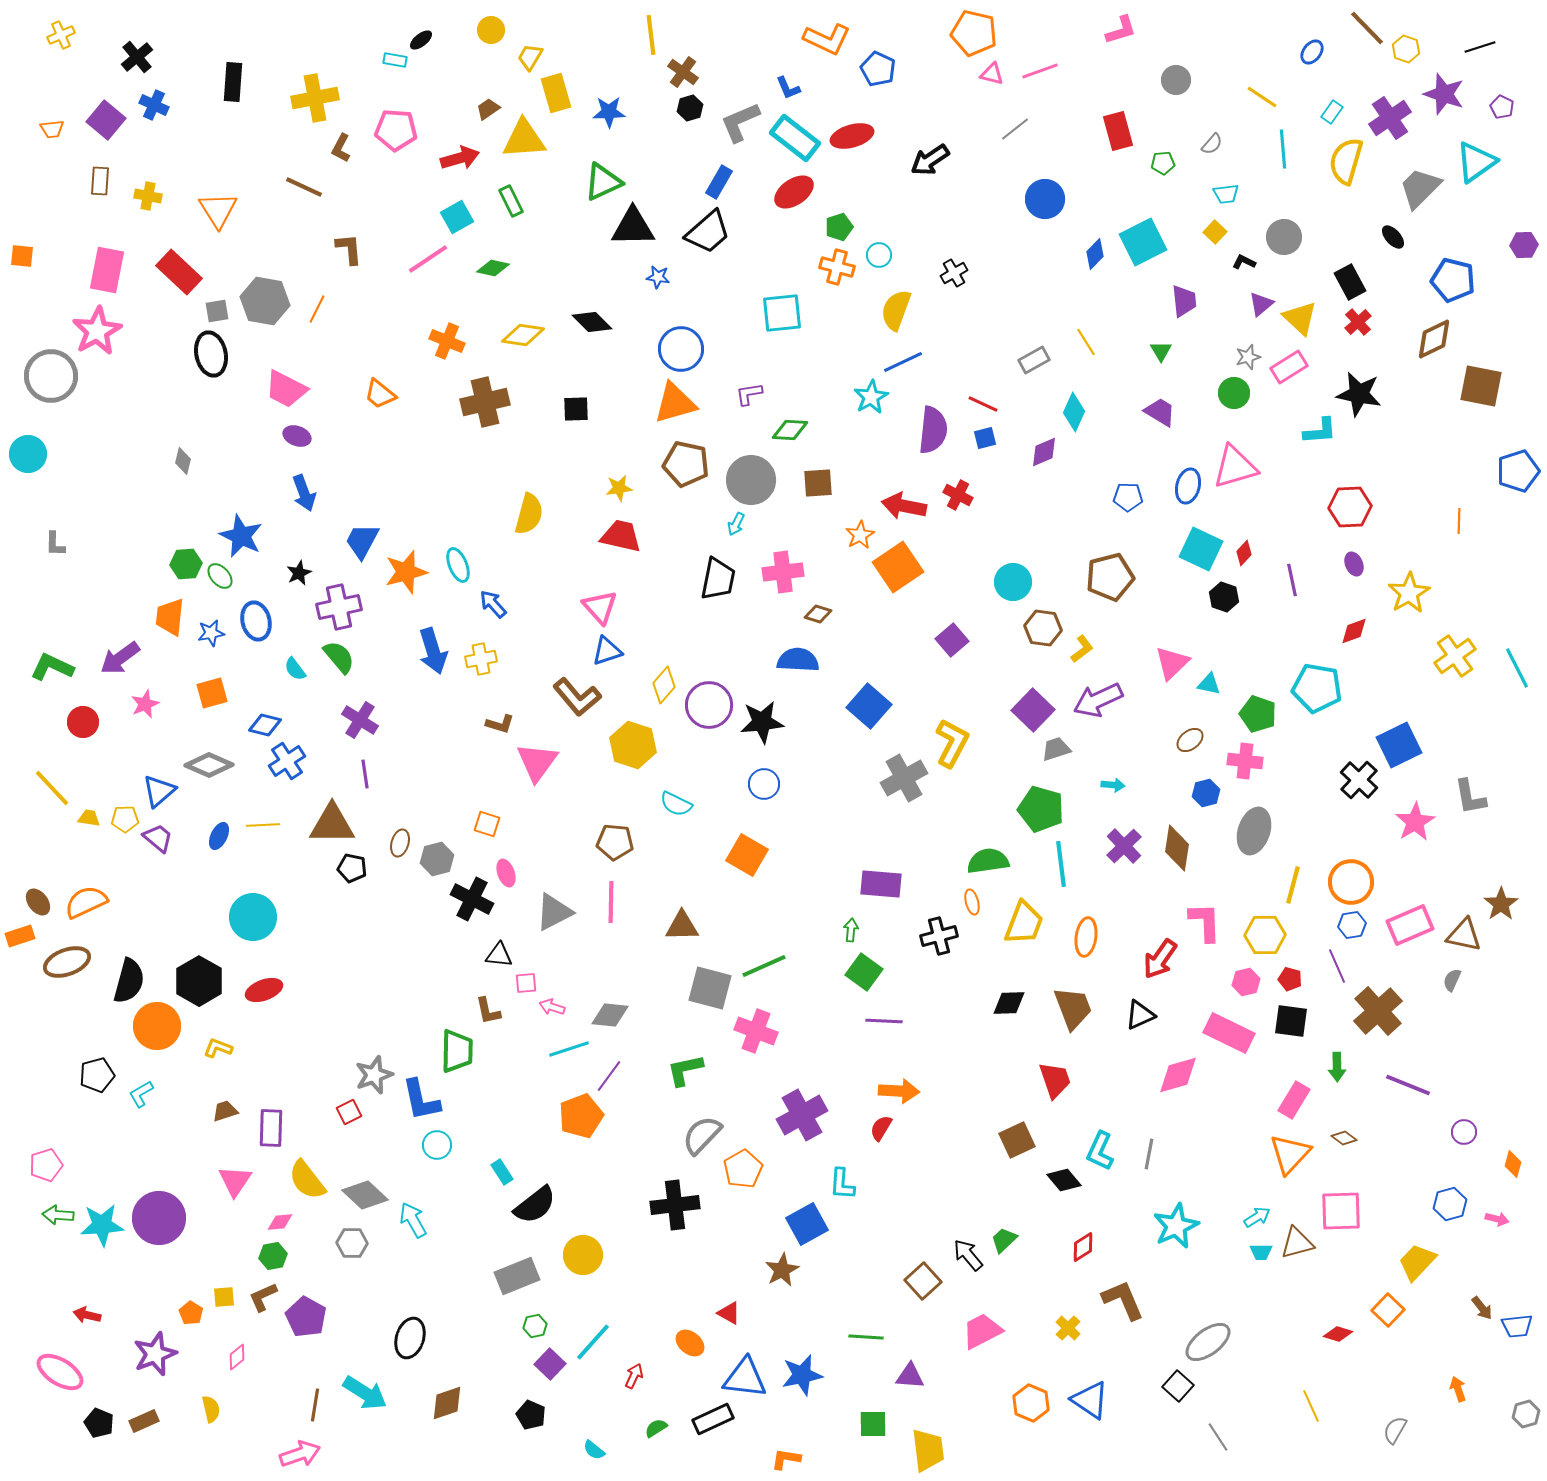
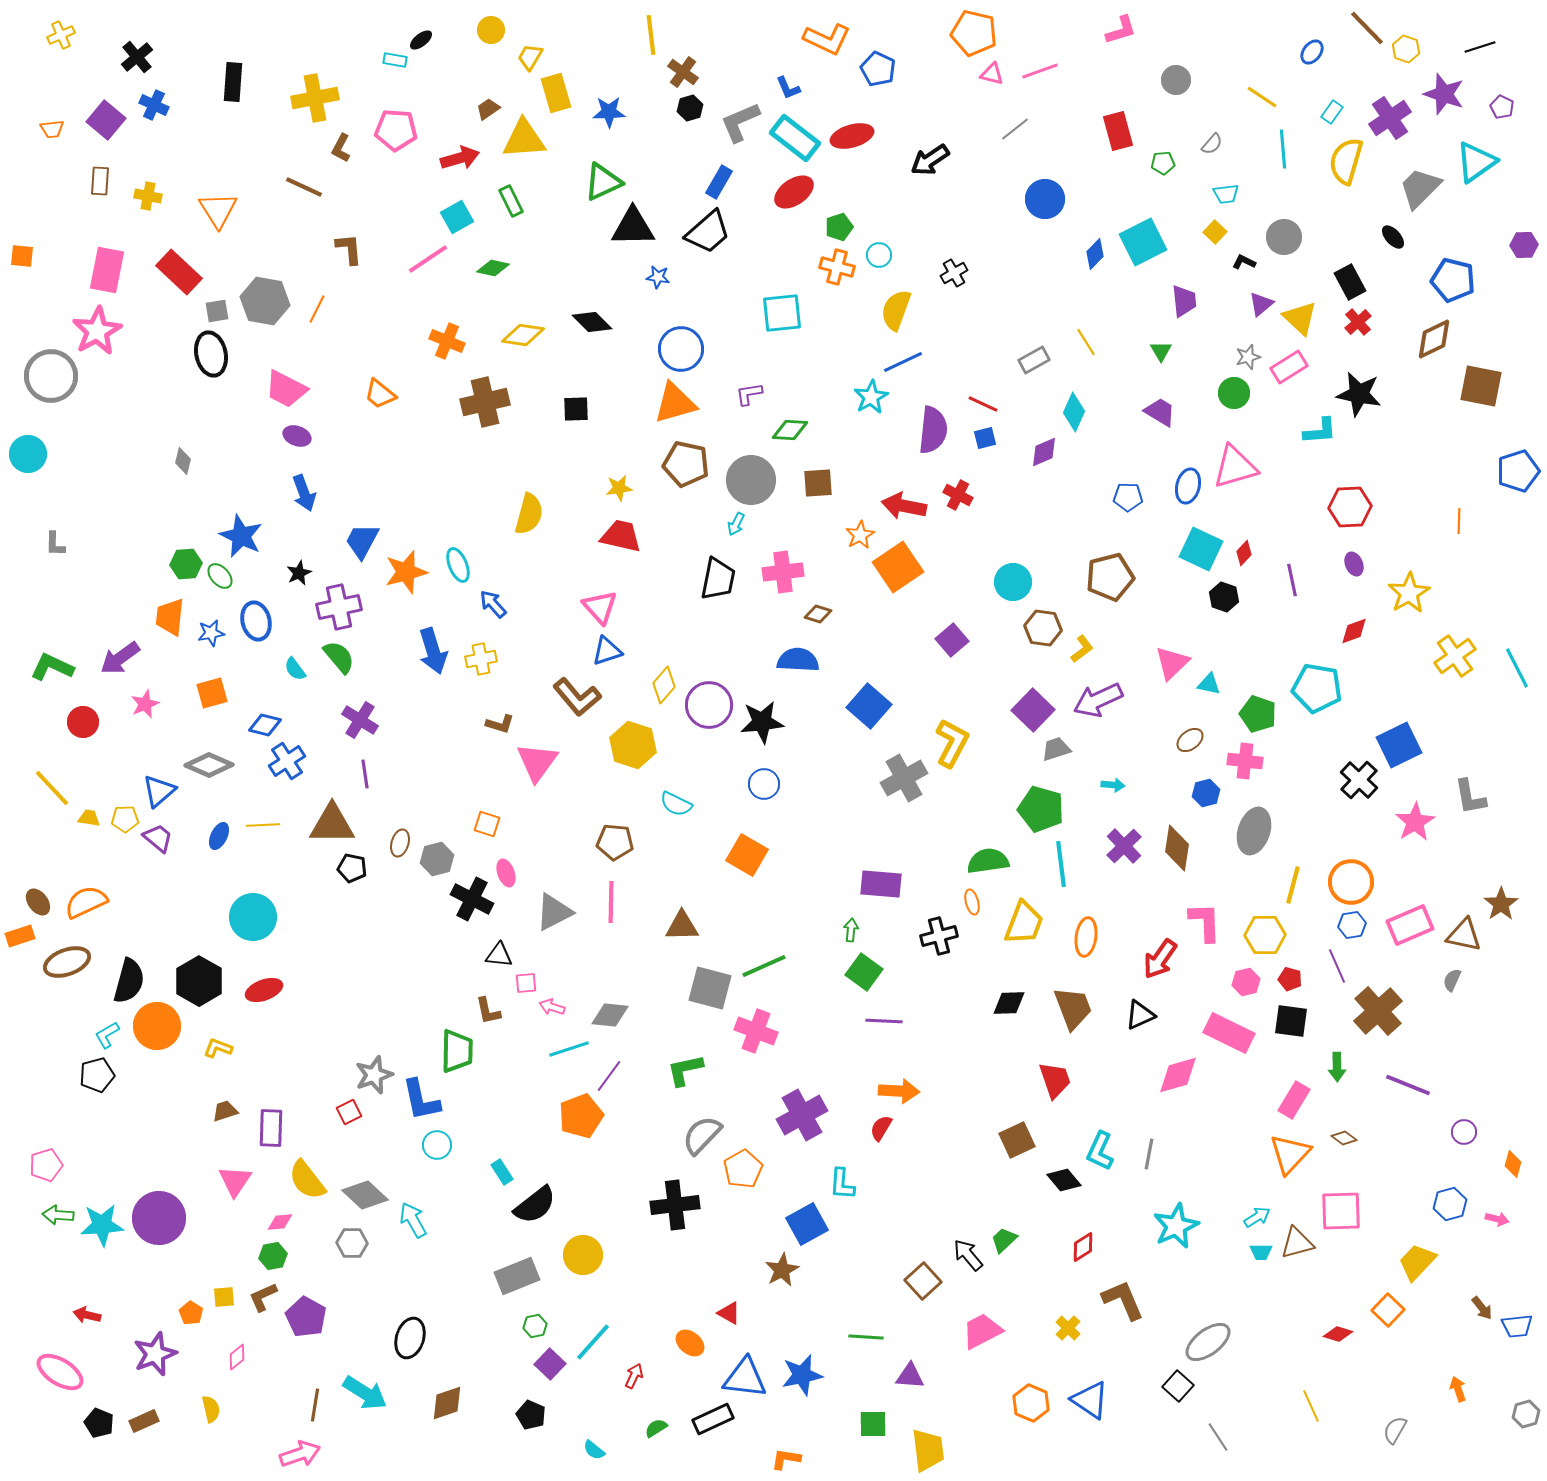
cyan L-shape at (141, 1094): moved 34 px left, 59 px up
